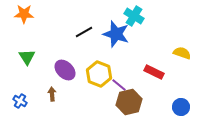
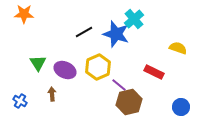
cyan cross: moved 3 px down; rotated 18 degrees clockwise
yellow semicircle: moved 4 px left, 5 px up
green triangle: moved 11 px right, 6 px down
purple ellipse: rotated 20 degrees counterclockwise
yellow hexagon: moved 1 px left, 7 px up; rotated 15 degrees clockwise
